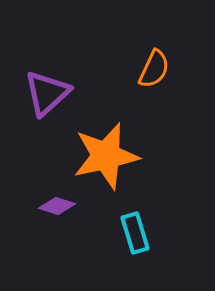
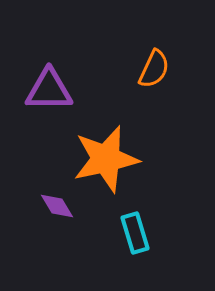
purple triangle: moved 2 px right, 3 px up; rotated 42 degrees clockwise
orange star: moved 3 px down
purple diamond: rotated 42 degrees clockwise
